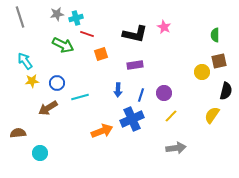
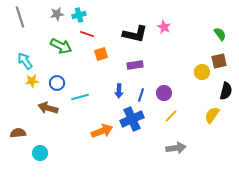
cyan cross: moved 3 px right, 3 px up
green semicircle: moved 5 px right, 1 px up; rotated 144 degrees clockwise
green arrow: moved 2 px left, 1 px down
blue arrow: moved 1 px right, 1 px down
brown arrow: rotated 48 degrees clockwise
